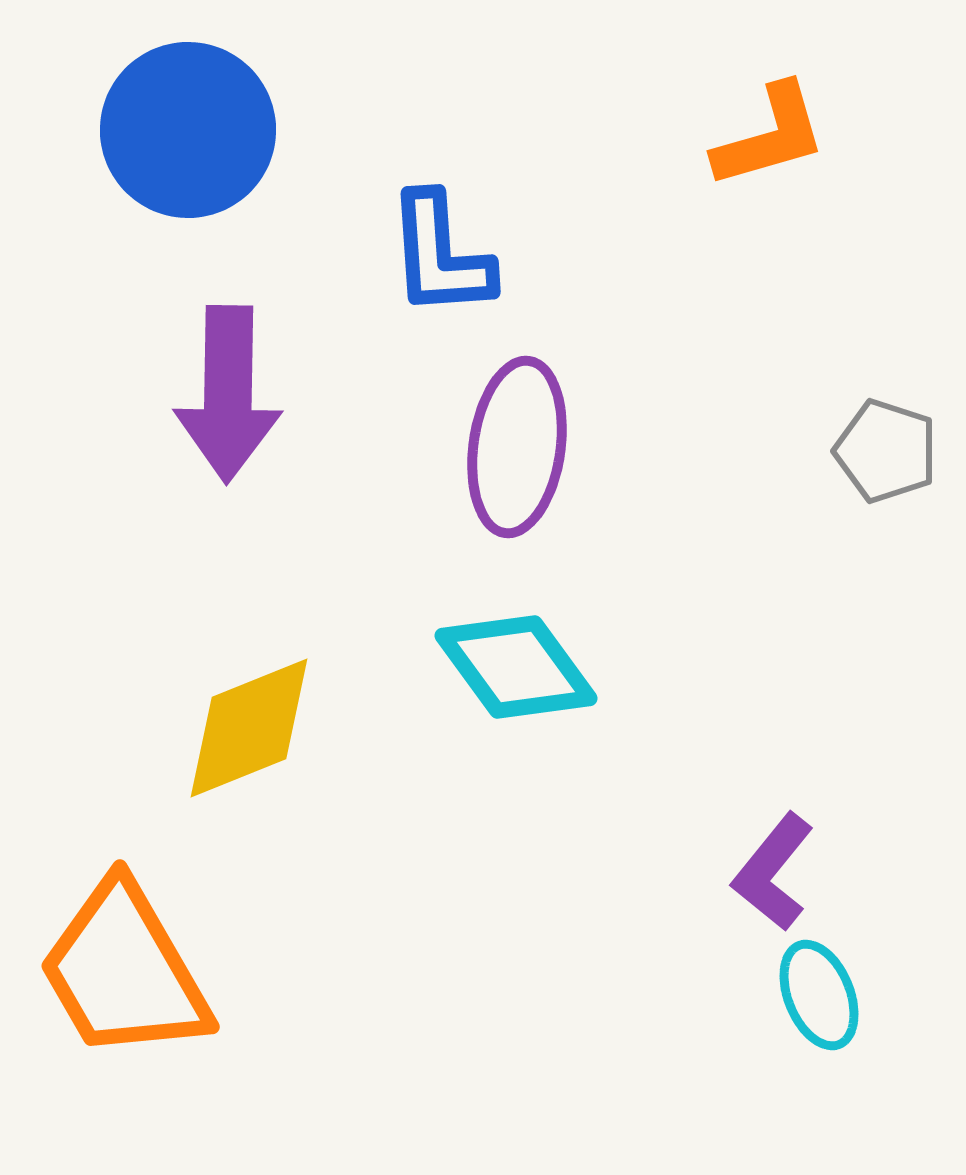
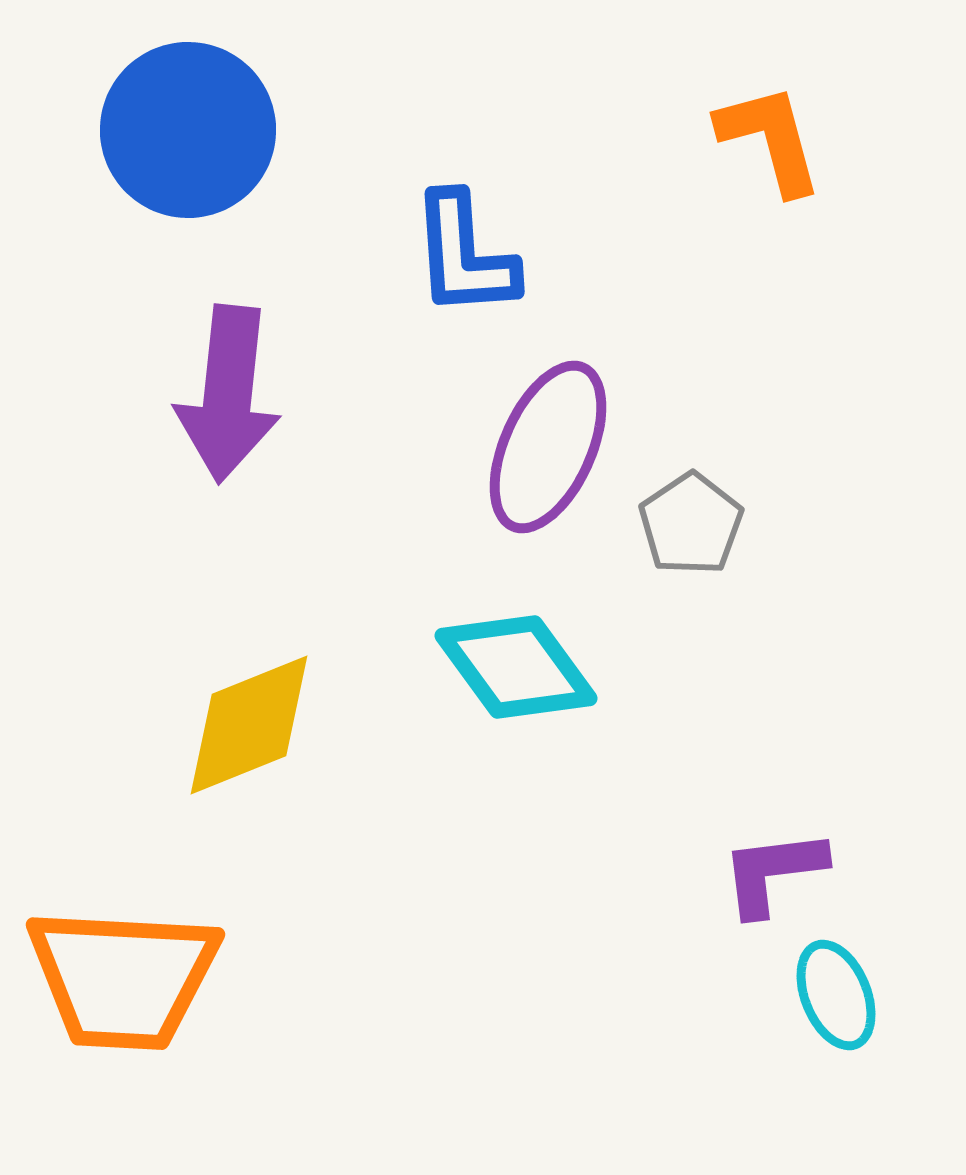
orange L-shape: moved 3 px down; rotated 89 degrees counterclockwise
blue L-shape: moved 24 px right
purple arrow: rotated 5 degrees clockwise
purple ellipse: moved 31 px right; rotated 16 degrees clockwise
gray pentagon: moved 195 px left, 73 px down; rotated 20 degrees clockwise
yellow diamond: moved 3 px up
purple L-shape: rotated 44 degrees clockwise
orange trapezoid: moved 1 px left, 7 px down; rotated 57 degrees counterclockwise
cyan ellipse: moved 17 px right
